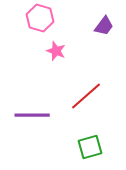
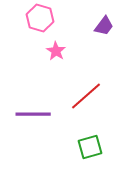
pink star: rotated 12 degrees clockwise
purple line: moved 1 px right, 1 px up
